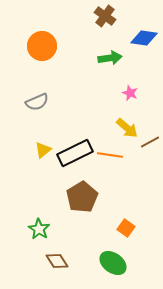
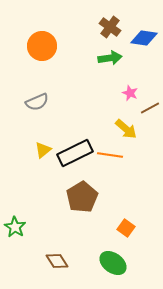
brown cross: moved 5 px right, 11 px down
yellow arrow: moved 1 px left, 1 px down
brown line: moved 34 px up
green star: moved 24 px left, 2 px up
